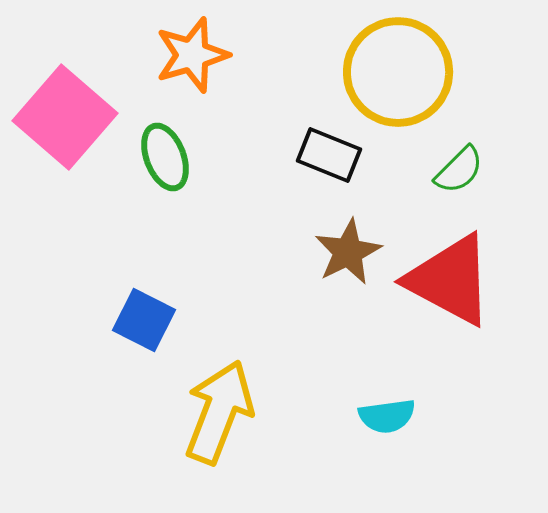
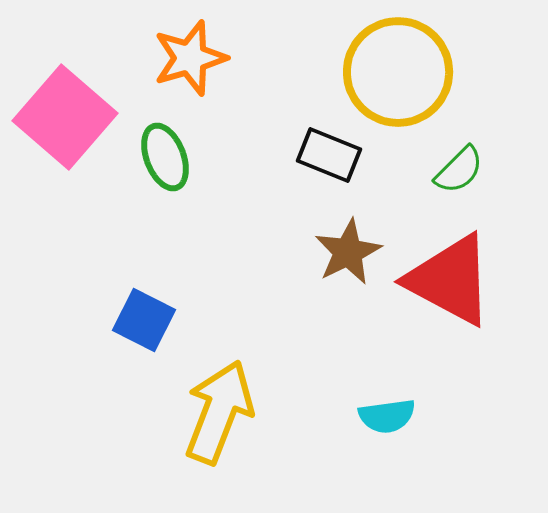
orange star: moved 2 px left, 3 px down
